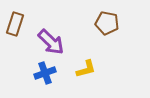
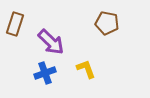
yellow L-shape: rotated 95 degrees counterclockwise
